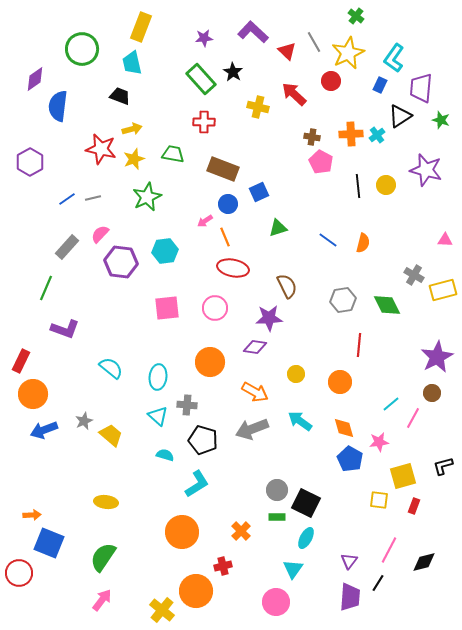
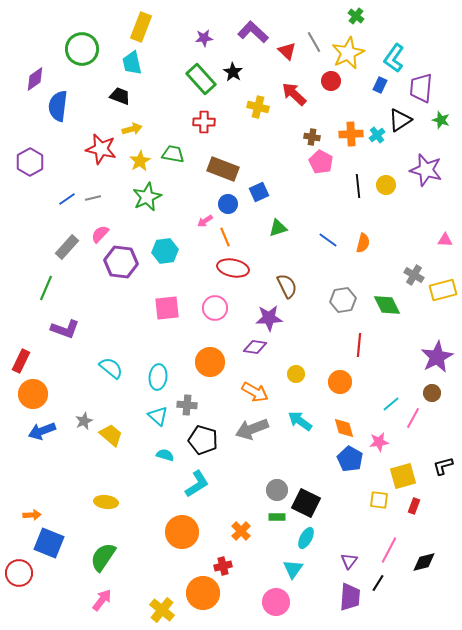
black triangle at (400, 116): moved 4 px down
yellow star at (134, 159): moved 6 px right, 2 px down; rotated 10 degrees counterclockwise
blue arrow at (44, 430): moved 2 px left, 1 px down
orange circle at (196, 591): moved 7 px right, 2 px down
